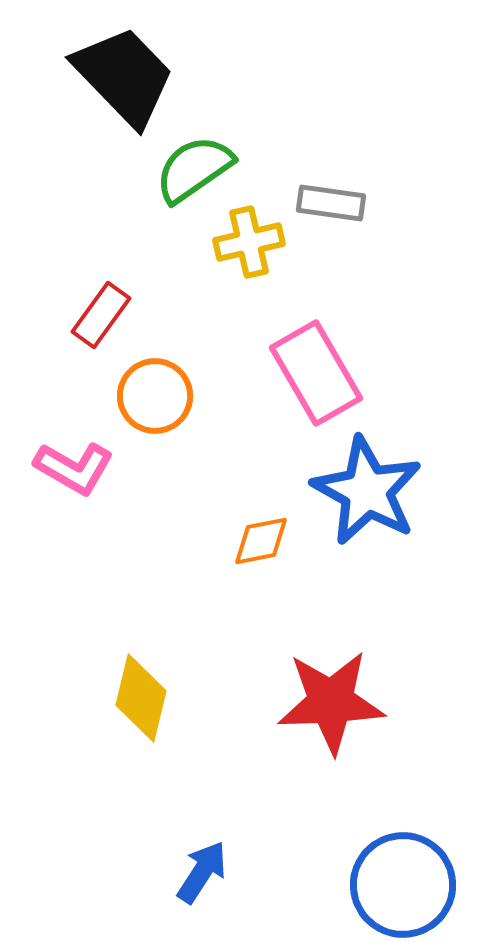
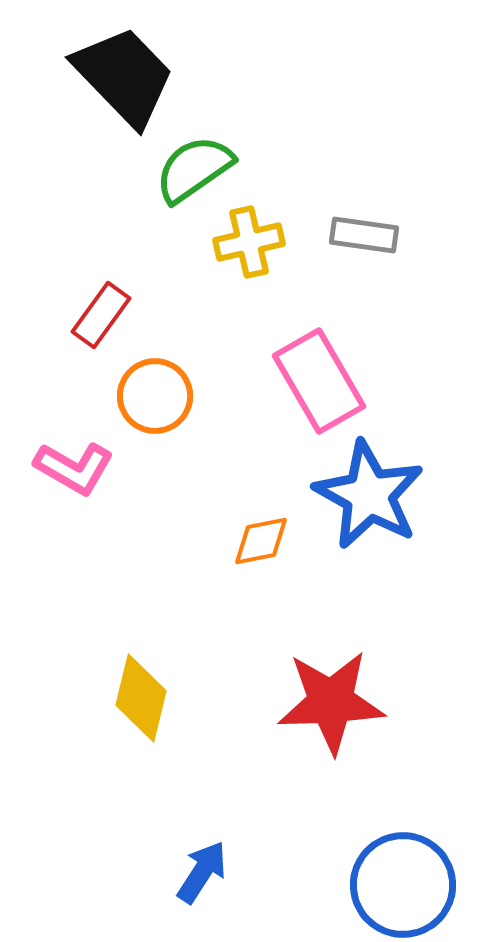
gray rectangle: moved 33 px right, 32 px down
pink rectangle: moved 3 px right, 8 px down
blue star: moved 2 px right, 4 px down
